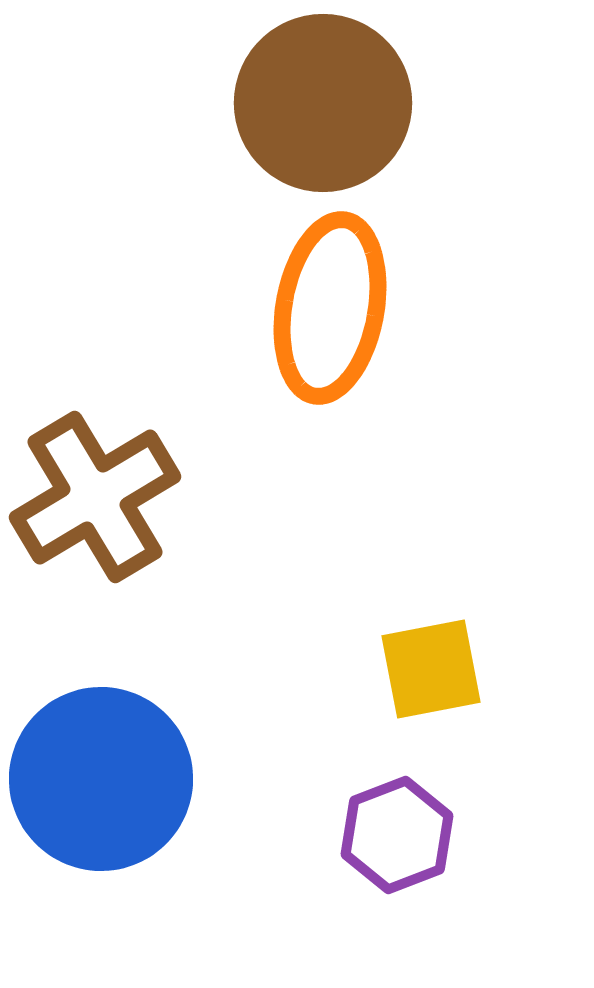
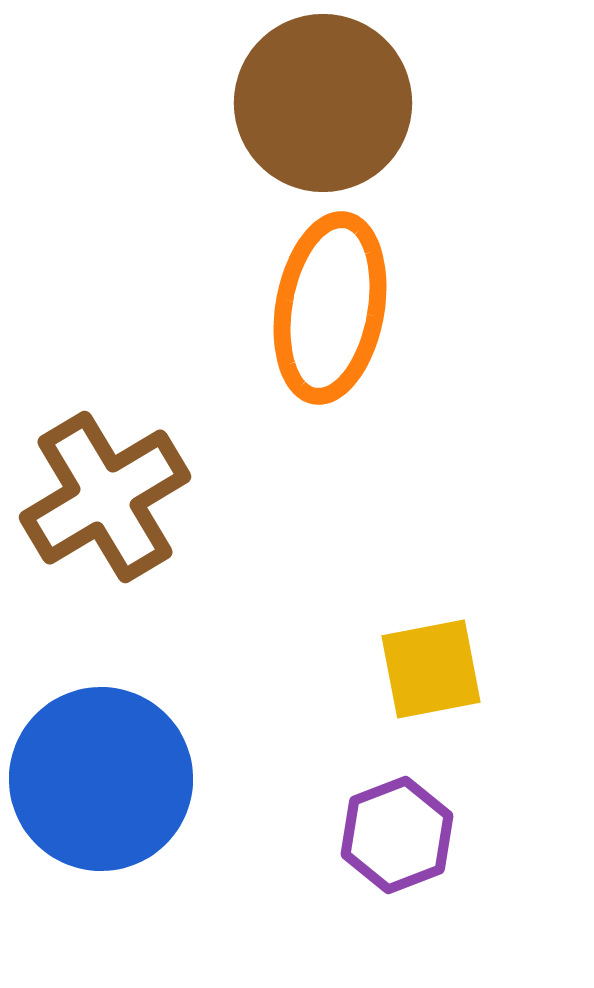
brown cross: moved 10 px right
